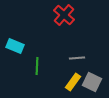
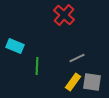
gray line: rotated 21 degrees counterclockwise
gray square: rotated 18 degrees counterclockwise
